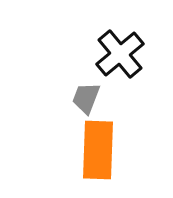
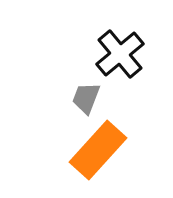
orange rectangle: rotated 40 degrees clockwise
